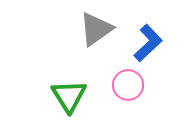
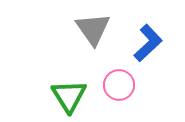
gray triangle: moved 3 px left; rotated 30 degrees counterclockwise
pink circle: moved 9 px left
